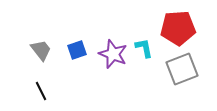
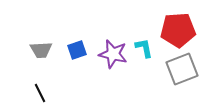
red pentagon: moved 2 px down
gray trapezoid: rotated 125 degrees clockwise
purple star: rotated 8 degrees counterclockwise
black line: moved 1 px left, 2 px down
